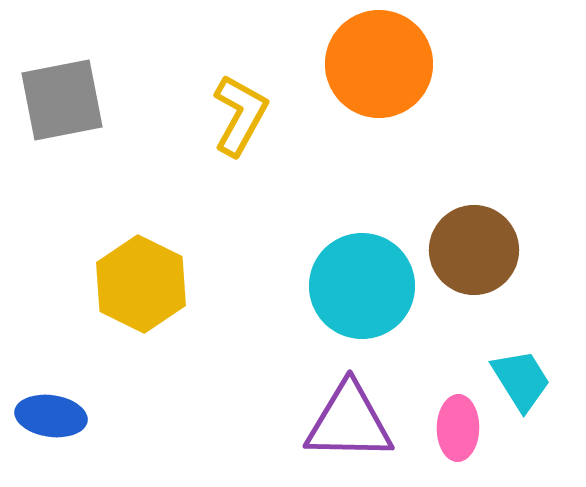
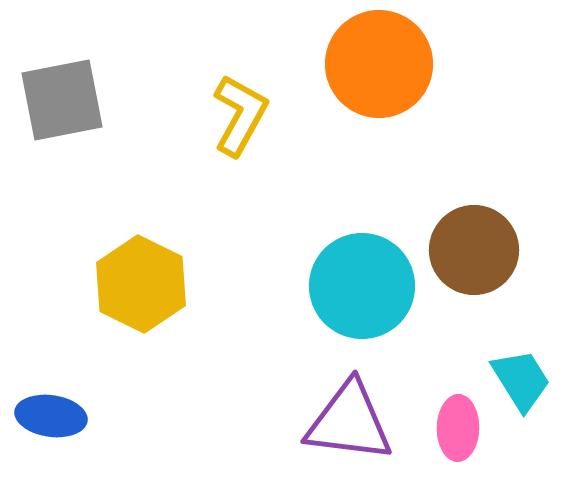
purple triangle: rotated 6 degrees clockwise
